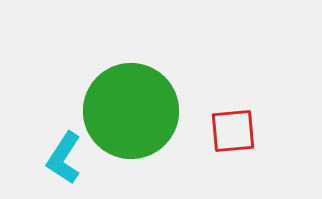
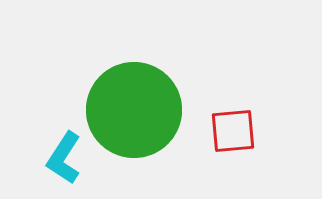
green circle: moved 3 px right, 1 px up
